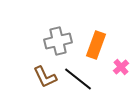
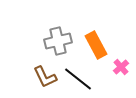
orange rectangle: rotated 48 degrees counterclockwise
